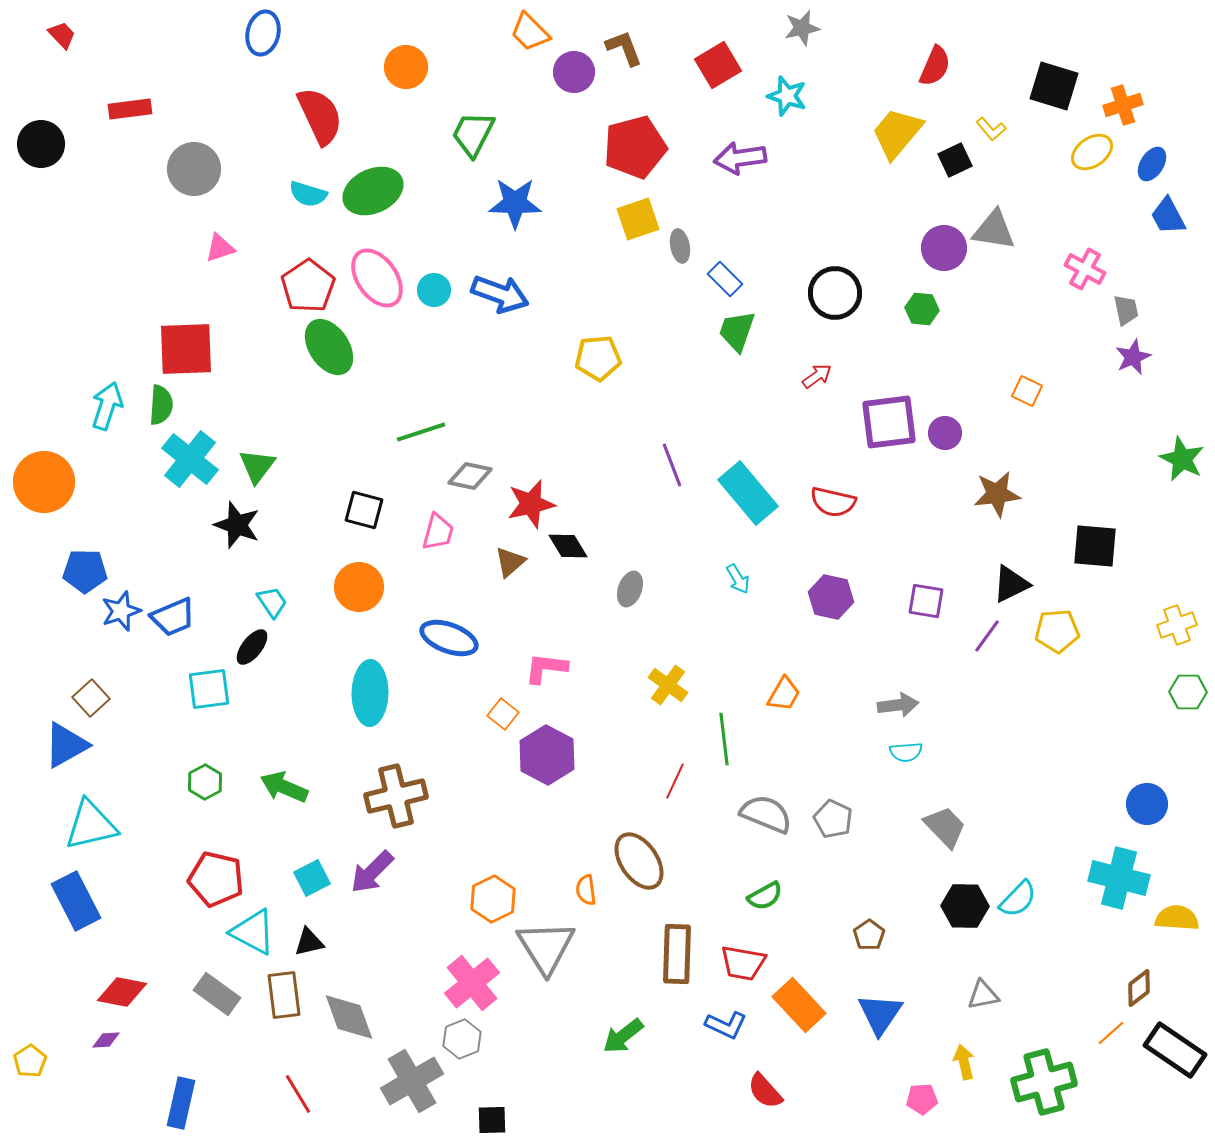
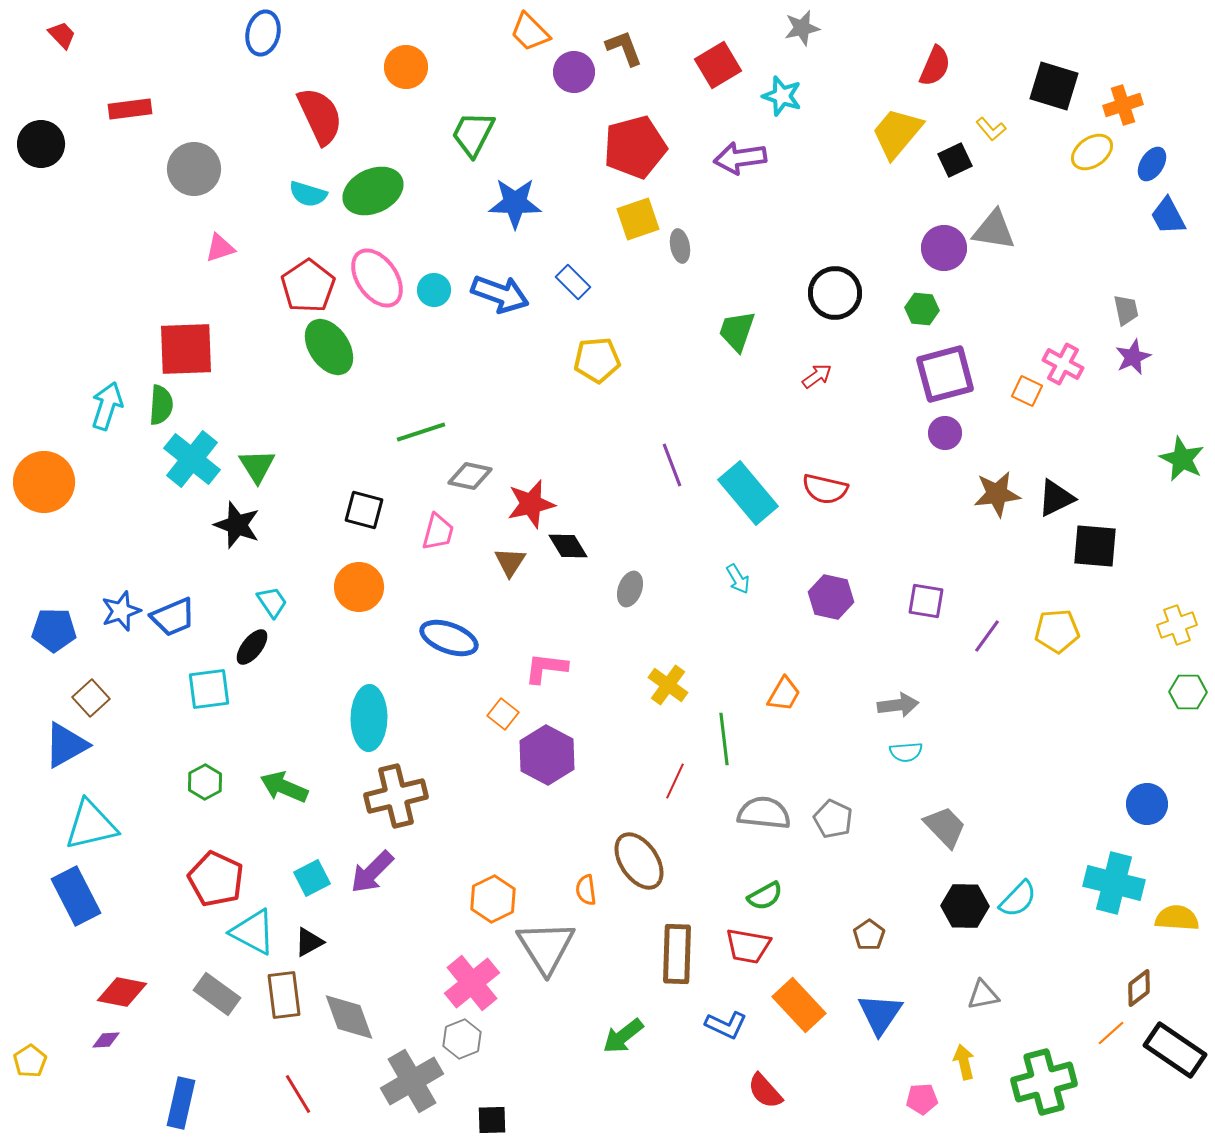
cyan star at (787, 96): moved 5 px left
pink cross at (1085, 269): moved 22 px left, 95 px down
blue rectangle at (725, 279): moved 152 px left, 3 px down
yellow pentagon at (598, 358): moved 1 px left, 2 px down
purple square at (889, 422): moved 56 px right, 48 px up; rotated 8 degrees counterclockwise
cyan cross at (190, 459): moved 2 px right
green triangle at (257, 466): rotated 9 degrees counterclockwise
red semicircle at (833, 502): moved 8 px left, 13 px up
brown triangle at (510, 562): rotated 16 degrees counterclockwise
blue pentagon at (85, 571): moved 31 px left, 59 px down
black triangle at (1011, 584): moved 45 px right, 86 px up
cyan ellipse at (370, 693): moved 1 px left, 25 px down
gray semicircle at (766, 814): moved 2 px left, 1 px up; rotated 16 degrees counterclockwise
cyan cross at (1119, 878): moved 5 px left, 5 px down
red pentagon at (216, 879): rotated 12 degrees clockwise
blue rectangle at (76, 901): moved 5 px up
black triangle at (309, 942): rotated 16 degrees counterclockwise
red trapezoid at (743, 963): moved 5 px right, 17 px up
